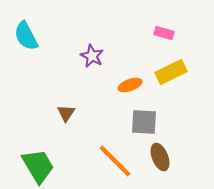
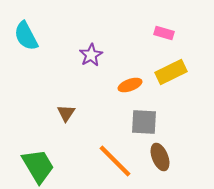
purple star: moved 1 px left, 1 px up; rotated 15 degrees clockwise
